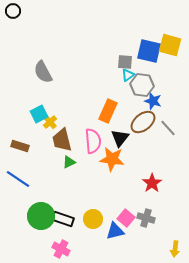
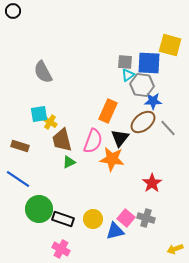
blue square: moved 12 px down; rotated 10 degrees counterclockwise
blue star: rotated 18 degrees counterclockwise
cyan square: rotated 18 degrees clockwise
yellow cross: rotated 16 degrees counterclockwise
pink semicircle: rotated 25 degrees clockwise
green circle: moved 2 px left, 7 px up
yellow arrow: rotated 63 degrees clockwise
